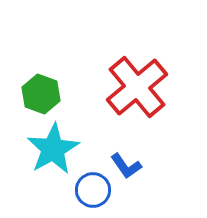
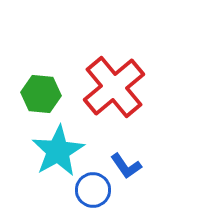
red cross: moved 23 px left
green hexagon: rotated 15 degrees counterclockwise
cyan star: moved 5 px right, 2 px down
